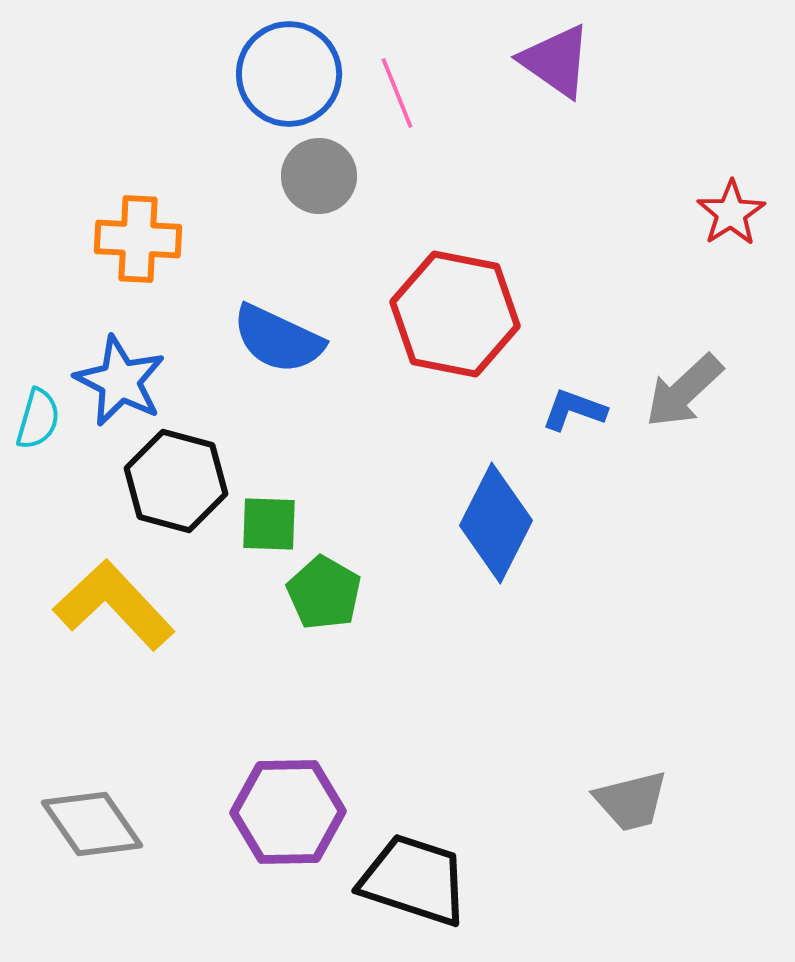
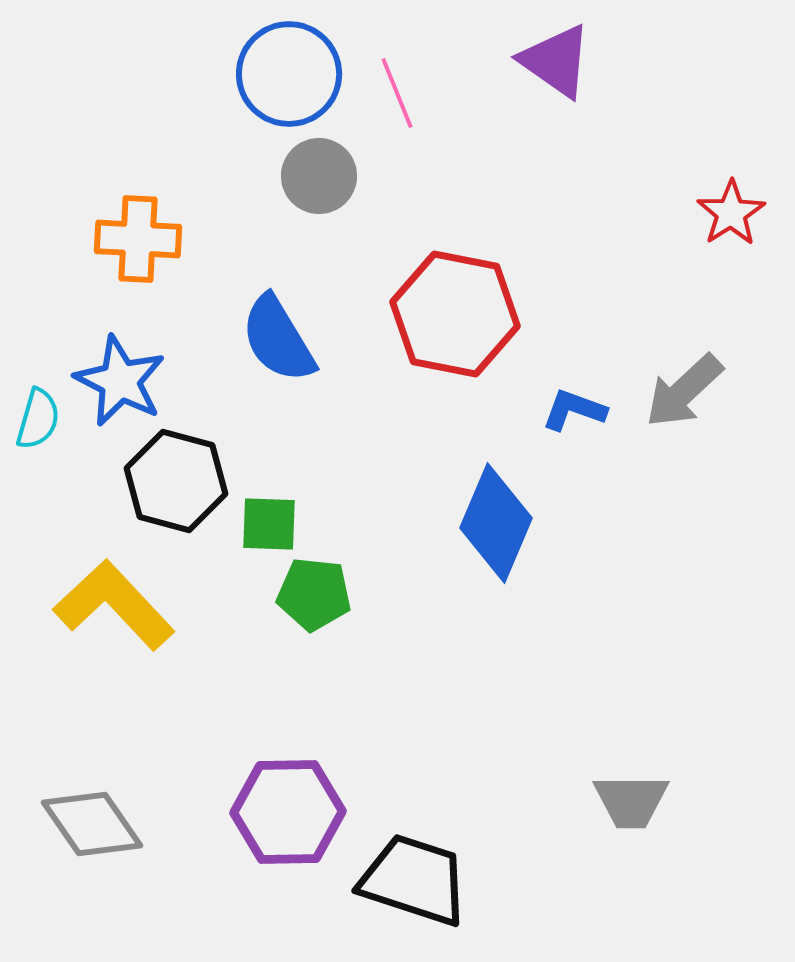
blue semicircle: rotated 34 degrees clockwise
blue diamond: rotated 4 degrees counterclockwise
green pentagon: moved 10 px left, 1 px down; rotated 24 degrees counterclockwise
gray trapezoid: rotated 14 degrees clockwise
